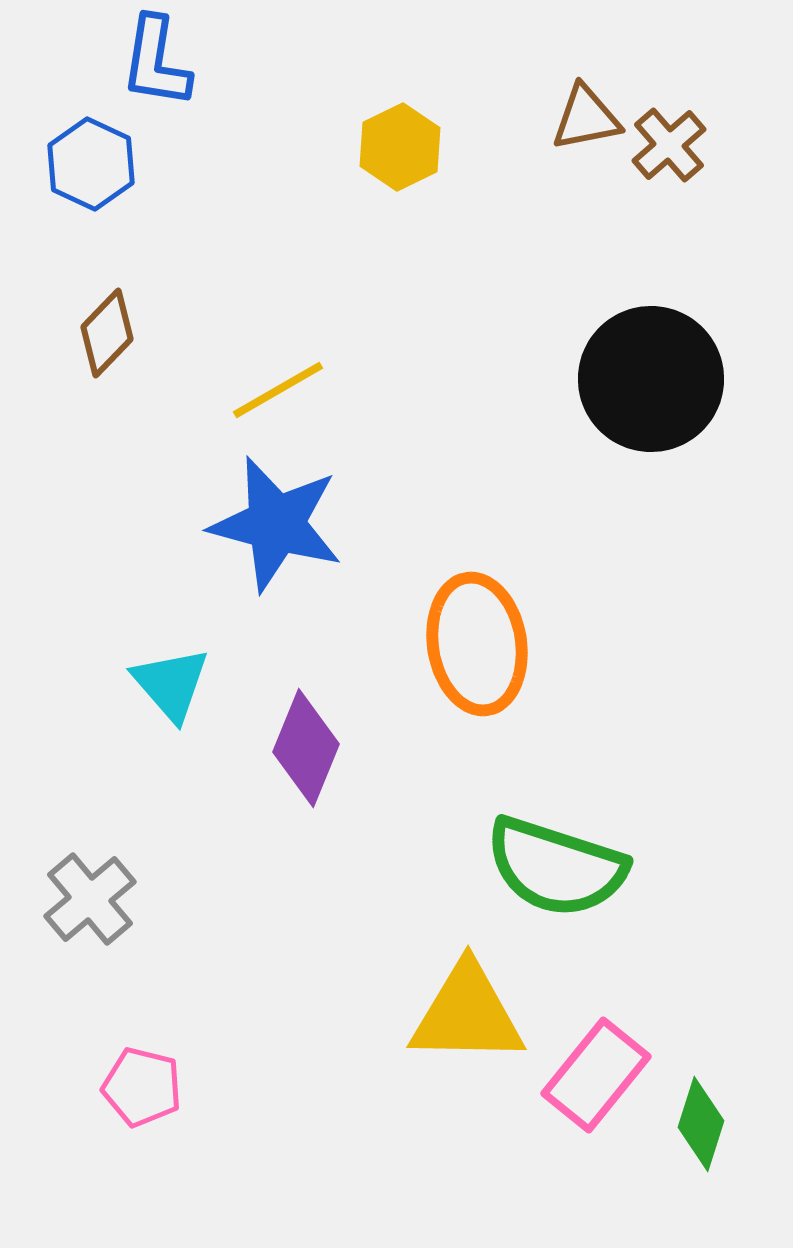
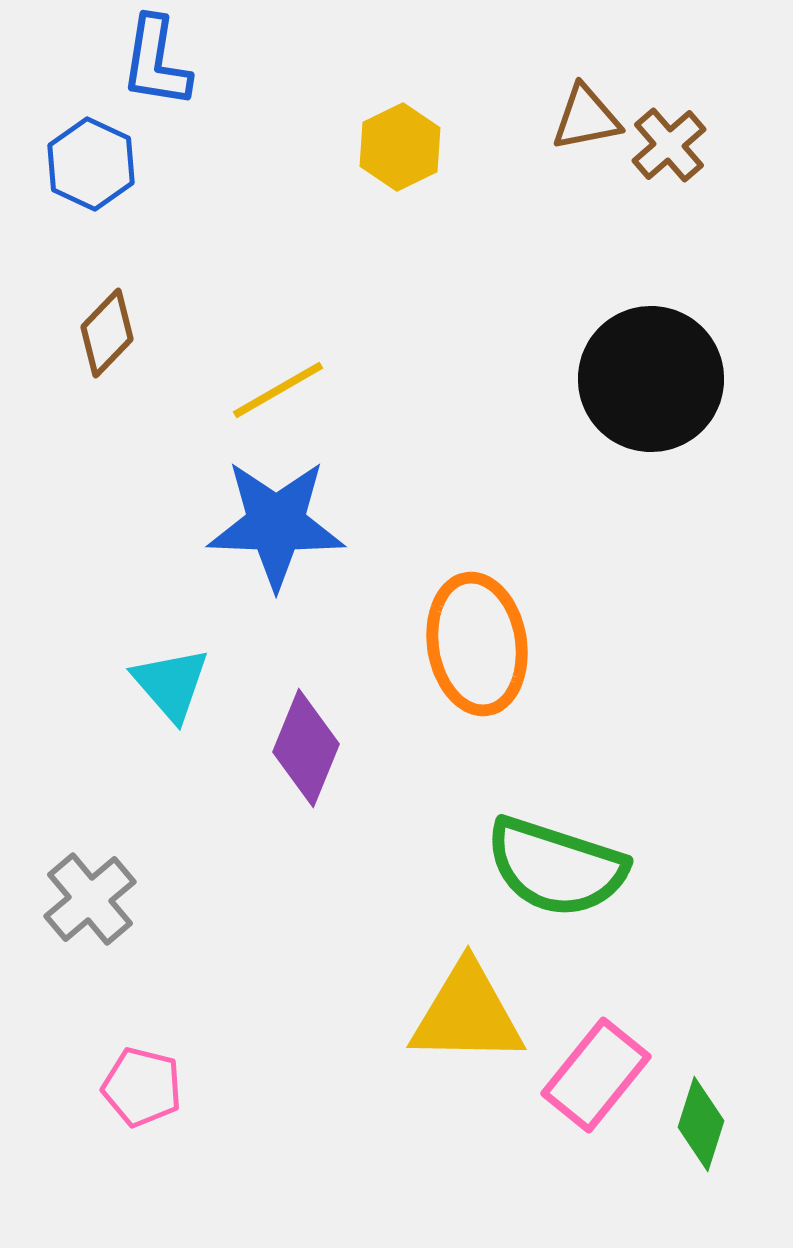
blue star: rotated 13 degrees counterclockwise
